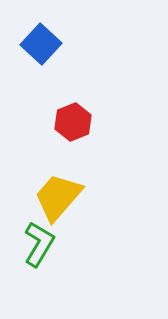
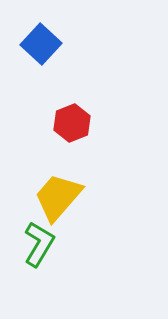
red hexagon: moved 1 px left, 1 px down
